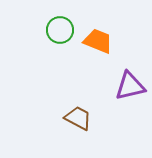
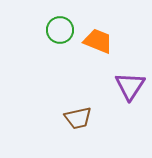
purple triangle: rotated 44 degrees counterclockwise
brown trapezoid: rotated 140 degrees clockwise
